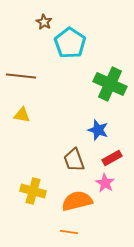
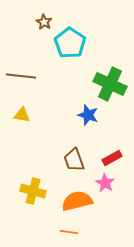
blue star: moved 10 px left, 15 px up
